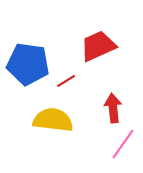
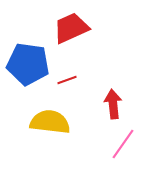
red trapezoid: moved 27 px left, 18 px up
red line: moved 1 px right, 1 px up; rotated 12 degrees clockwise
red arrow: moved 4 px up
yellow semicircle: moved 3 px left, 2 px down
